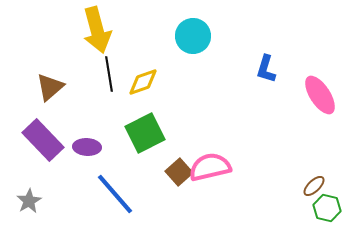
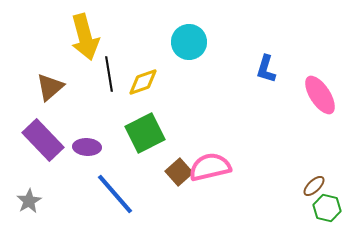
yellow arrow: moved 12 px left, 7 px down
cyan circle: moved 4 px left, 6 px down
